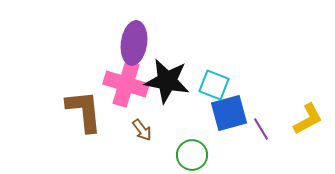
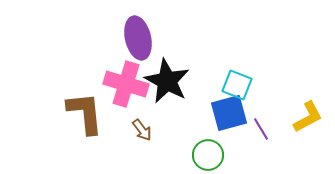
purple ellipse: moved 4 px right, 5 px up; rotated 21 degrees counterclockwise
black star: rotated 18 degrees clockwise
cyan square: moved 23 px right
brown L-shape: moved 1 px right, 2 px down
yellow L-shape: moved 2 px up
green circle: moved 16 px right
